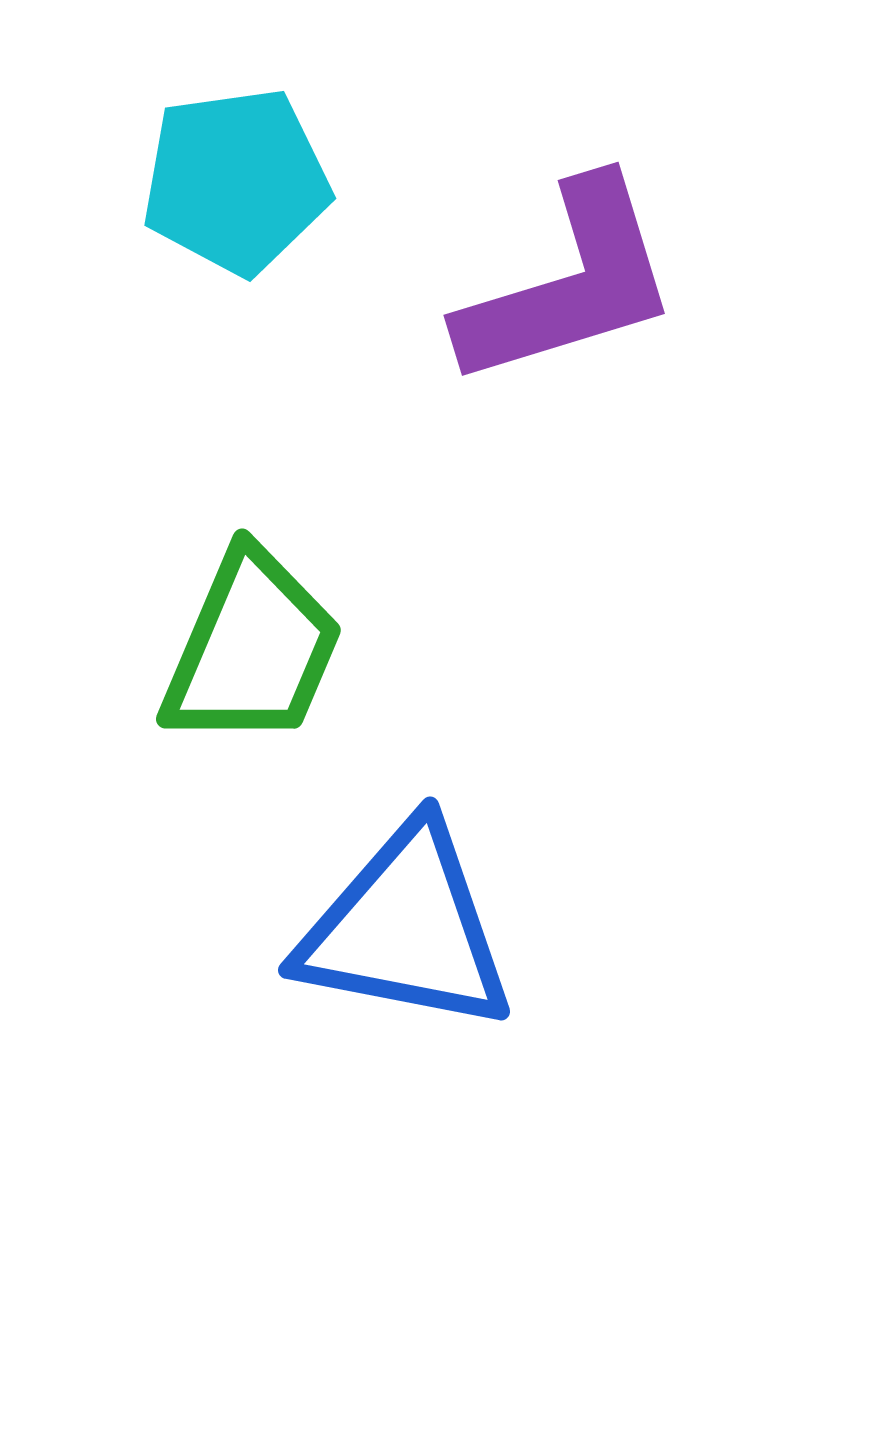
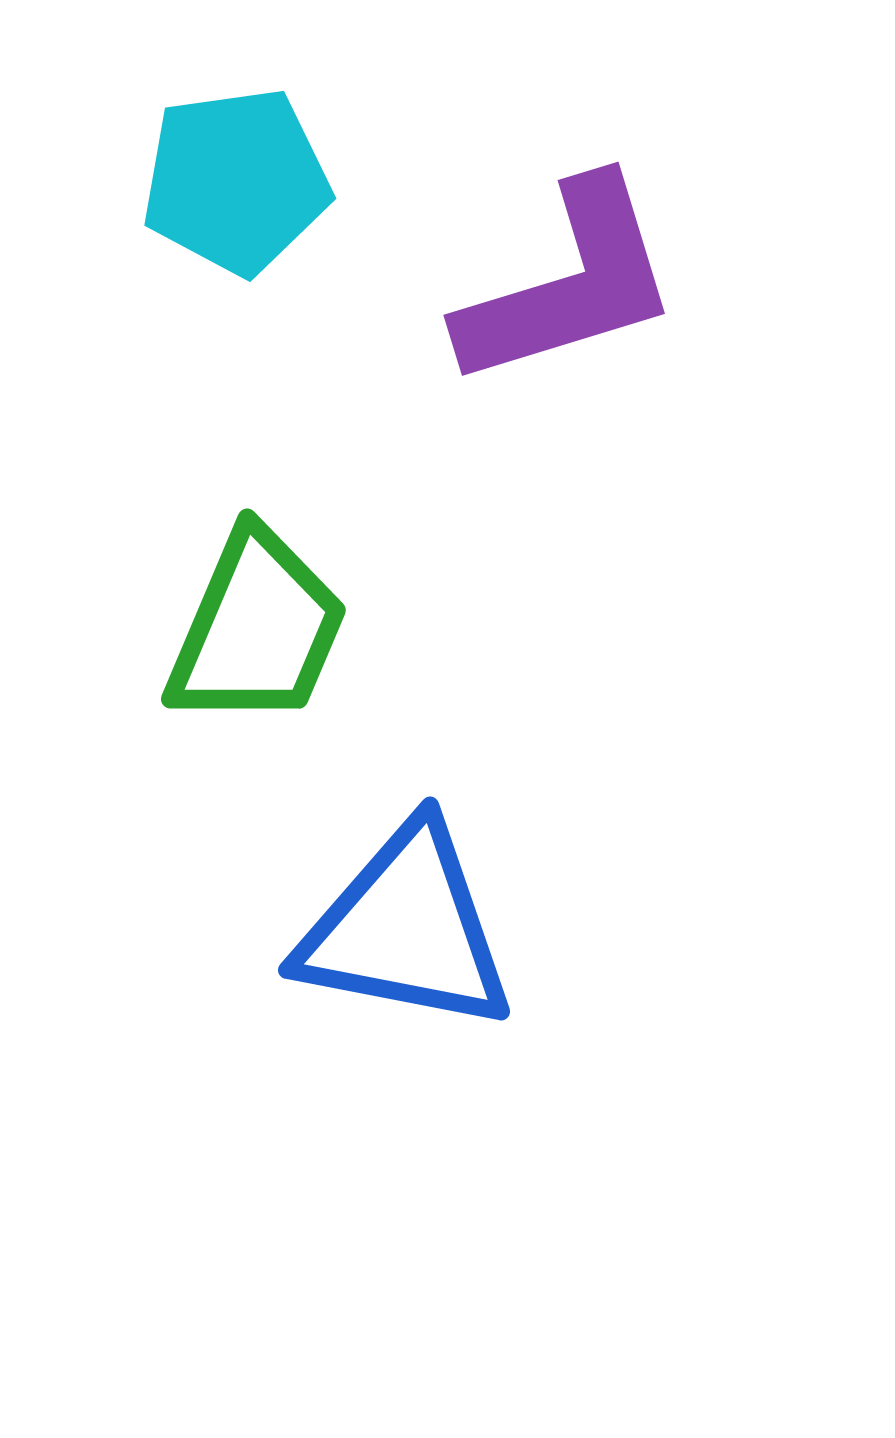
green trapezoid: moved 5 px right, 20 px up
